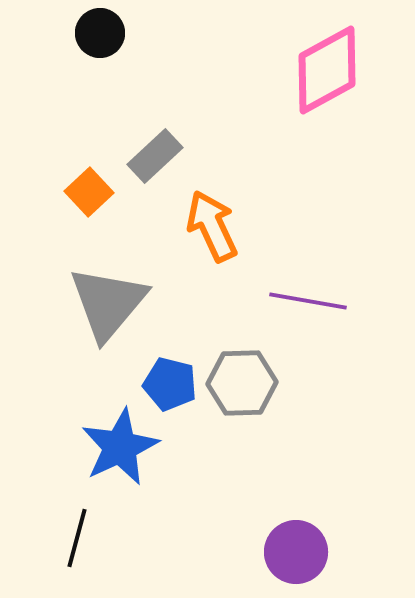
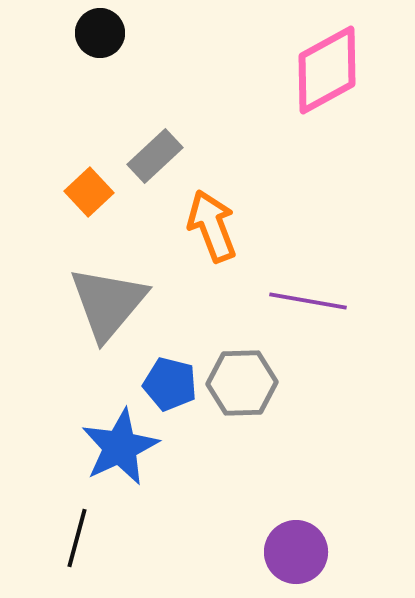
orange arrow: rotated 4 degrees clockwise
